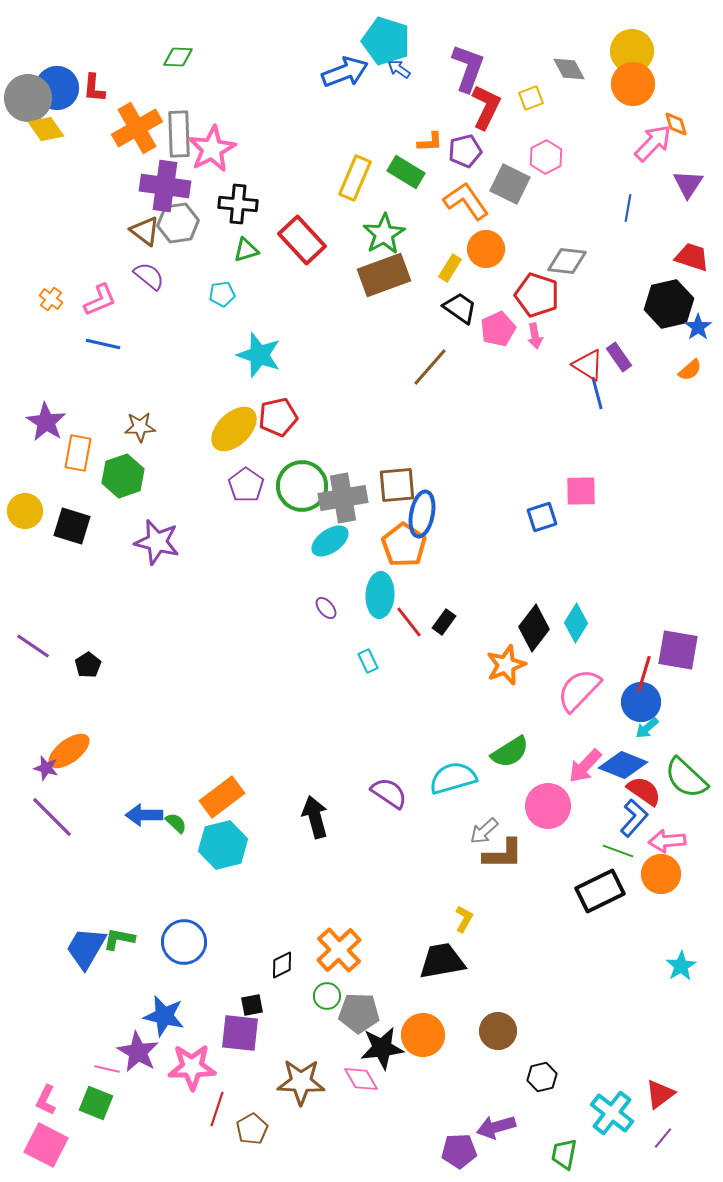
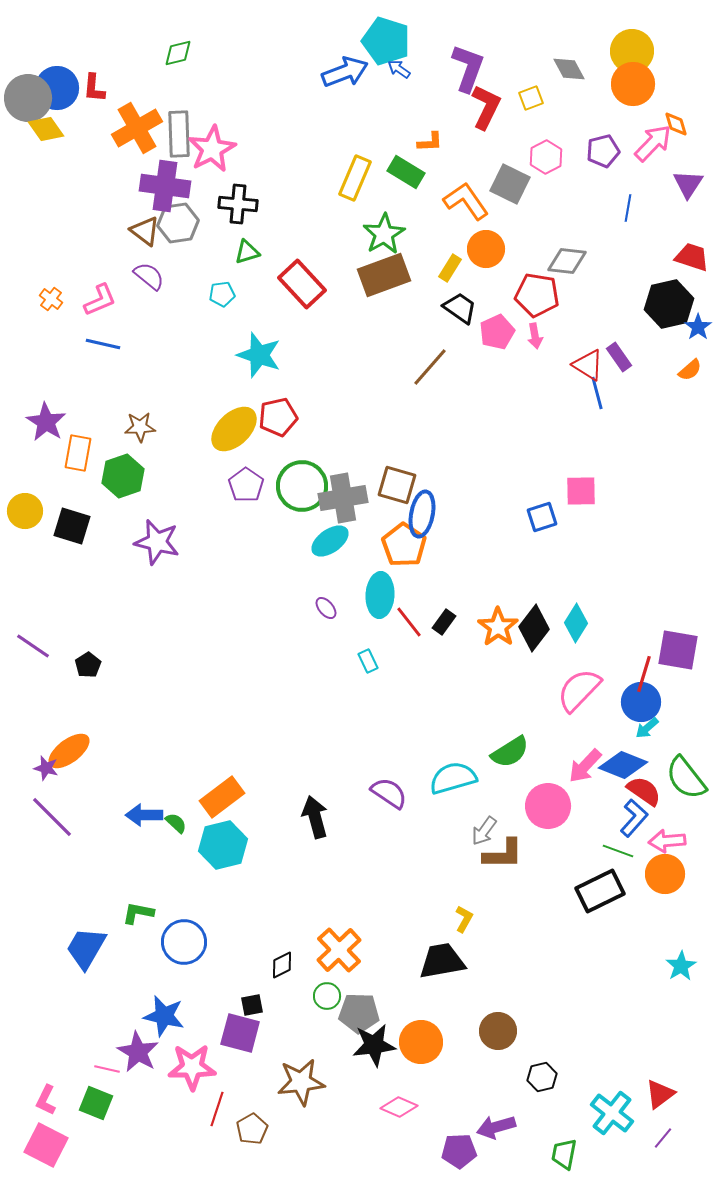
green diamond at (178, 57): moved 4 px up; rotated 16 degrees counterclockwise
purple pentagon at (465, 151): moved 138 px right
red rectangle at (302, 240): moved 44 px down
green triangle at (246, 250): moved 1 px right, 2 px down
red pentagon at (537, 295): rotated 9 degrees counterclockwise
pink pentagon at (498, 329): moved 1 px left, 3 px down
brown square at (397, 485): rotated 21 degrees clockwise
orange star at (506, 665): moved 8 px left, 38 px up; rotated 15 degrees counterclockwise
green semicircle at (686, 778): rotated 9 degrees clockwise
gray arrow at (484, 831): rotated 12 degrees counterclockwise
orange circle at (661, 874): moved 4 px right
green L-shape at (119, 939): moved 19 px right, 26 px up
purple square at (240, 1033): rotated 9 degrees clockwise
orange circle at (423, 1035): moved 2 px left, 7 px down
black star at (382, 1048): moved 8 px left, 3 px up
pink diamond at (361, 1079): moved 38 px right, 28 px down; rotated 36 degrees counterclockwise
brown star at (301, 1082): rotated 9 degrees counterclockwise
